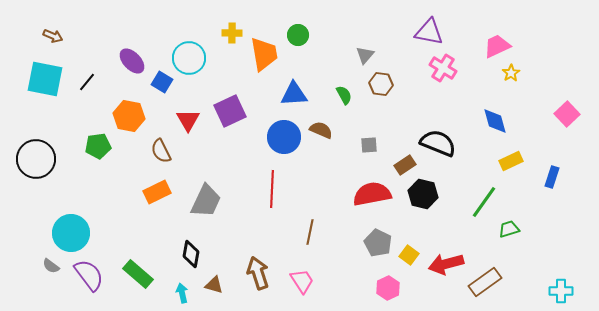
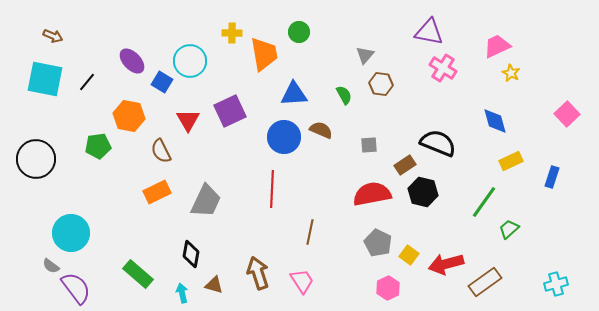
green circle at (298, 35): moved 1 px right, 3 px up
cyan circle at (189, 58): moved 1 px right, 3 px down
yellow star at (511, 73): rotated 12 degrees counterclockwise
black hexagon at (423, 194): moved 2 px up
green trapezoid at (509, 229): rotated 25 degrees counterclockwise
purple semicircle at (89, 275): moved 13 px left, 13 px down
cyan cross at (561, 291): moved 5 px left, 7 px up; rotated 15 degrees counterclockwise
